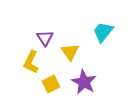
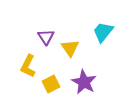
purple triangle: moved 1 px right, 1 px up
yellow triangle: moved 4 px up
yellow L-shape: moved 3 px left, 4 px down
